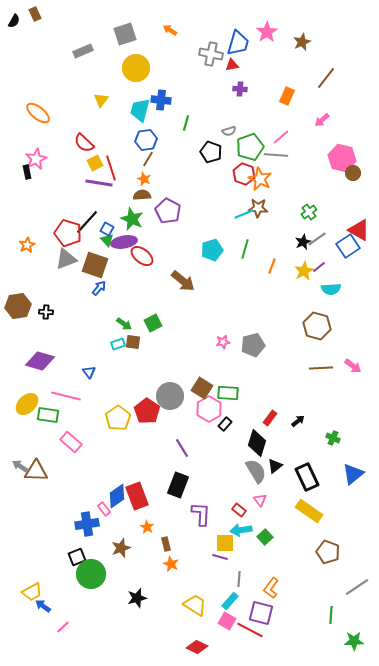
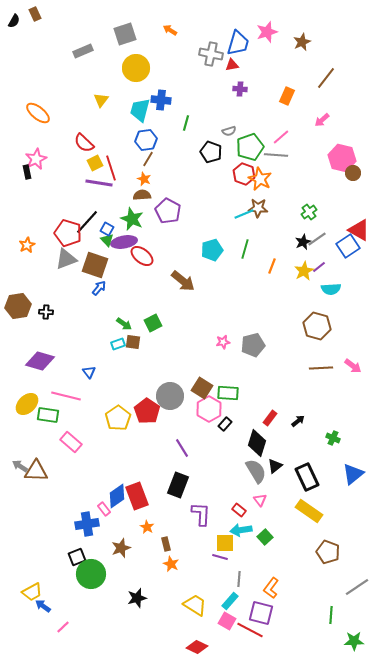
pink star at (267, 32): rotated 15 degrees clockwise
